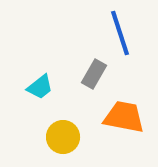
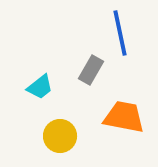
blue line: rotated 6 degrees clockwise
gray rectangle: moved 3 px left, 4 px up
yellow circle: moved 3 px left, 1 px up
